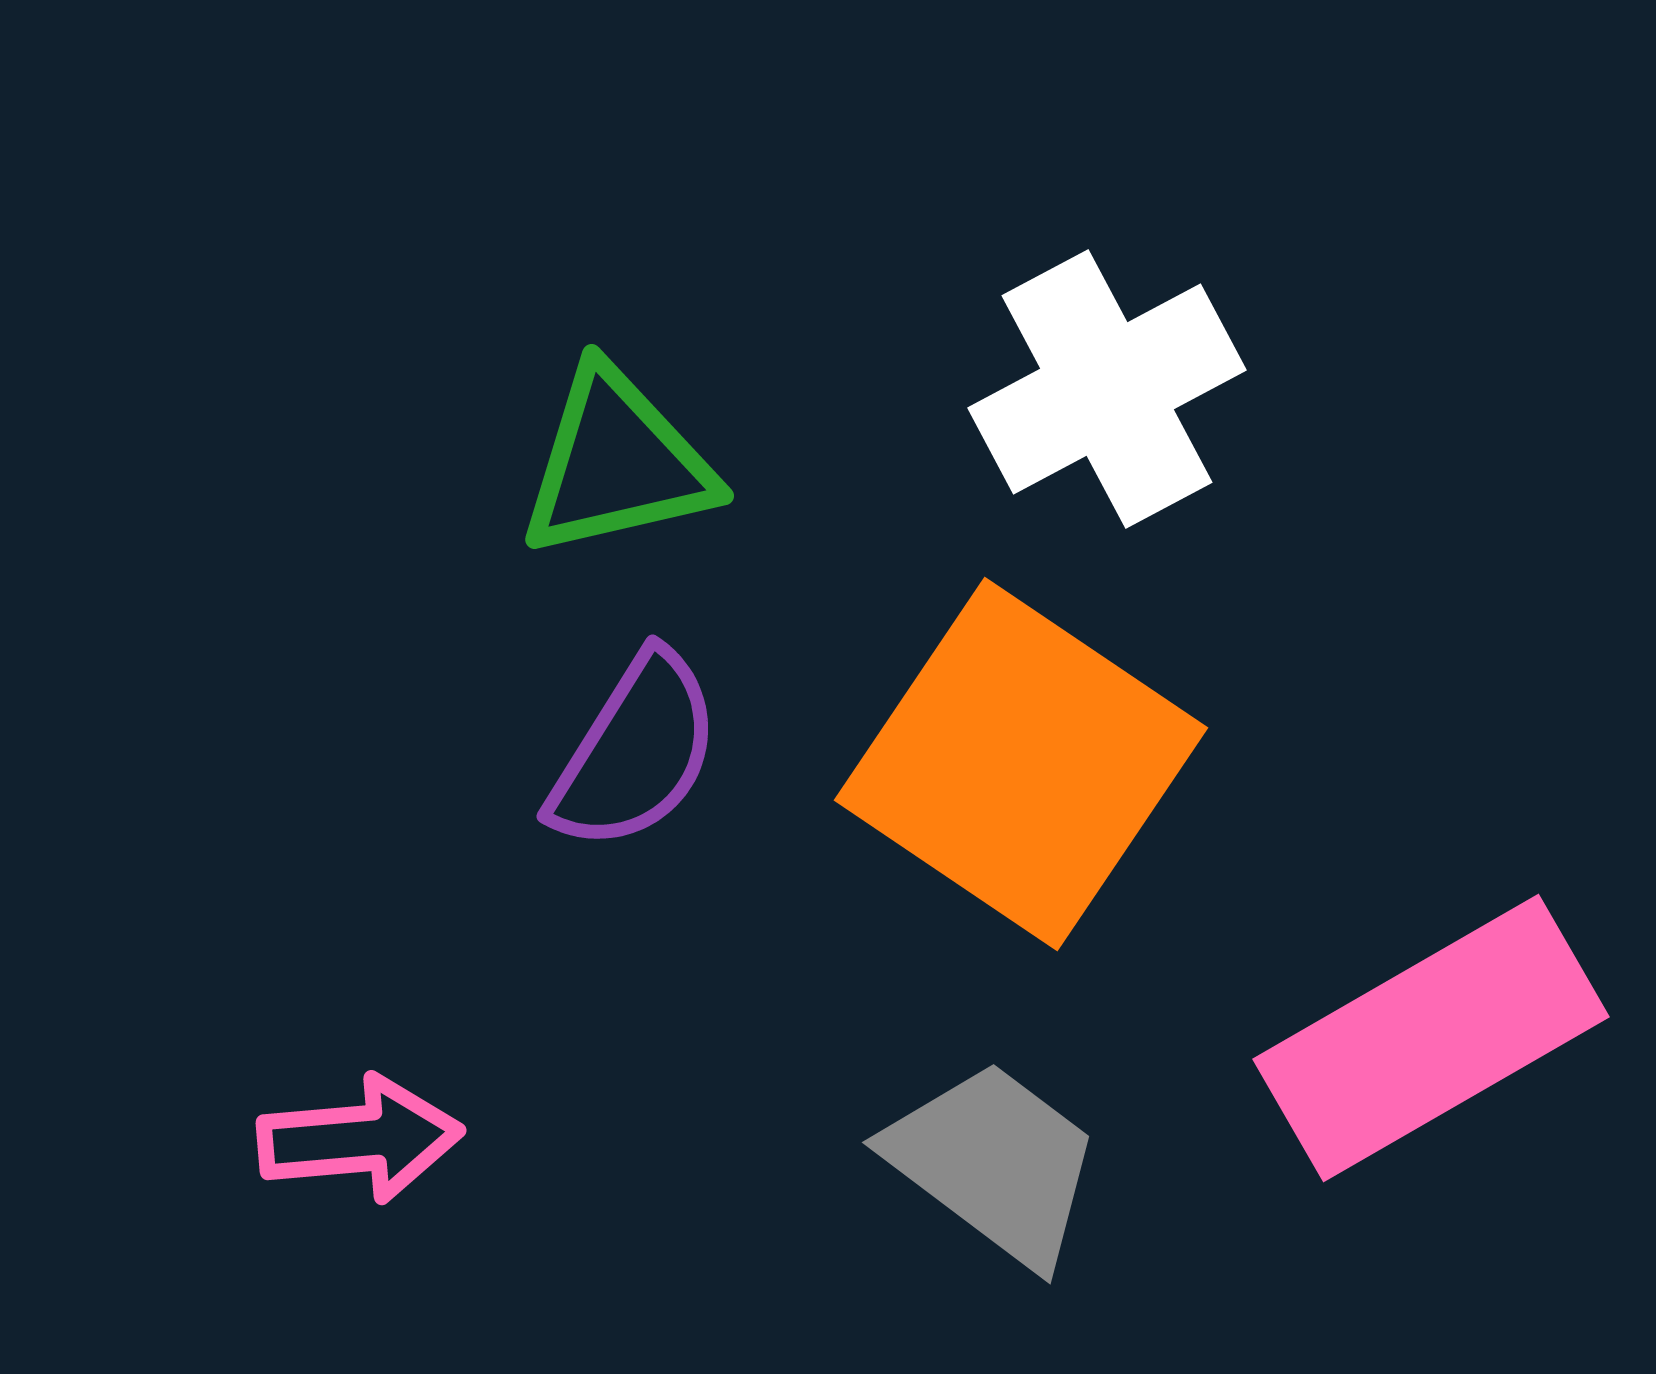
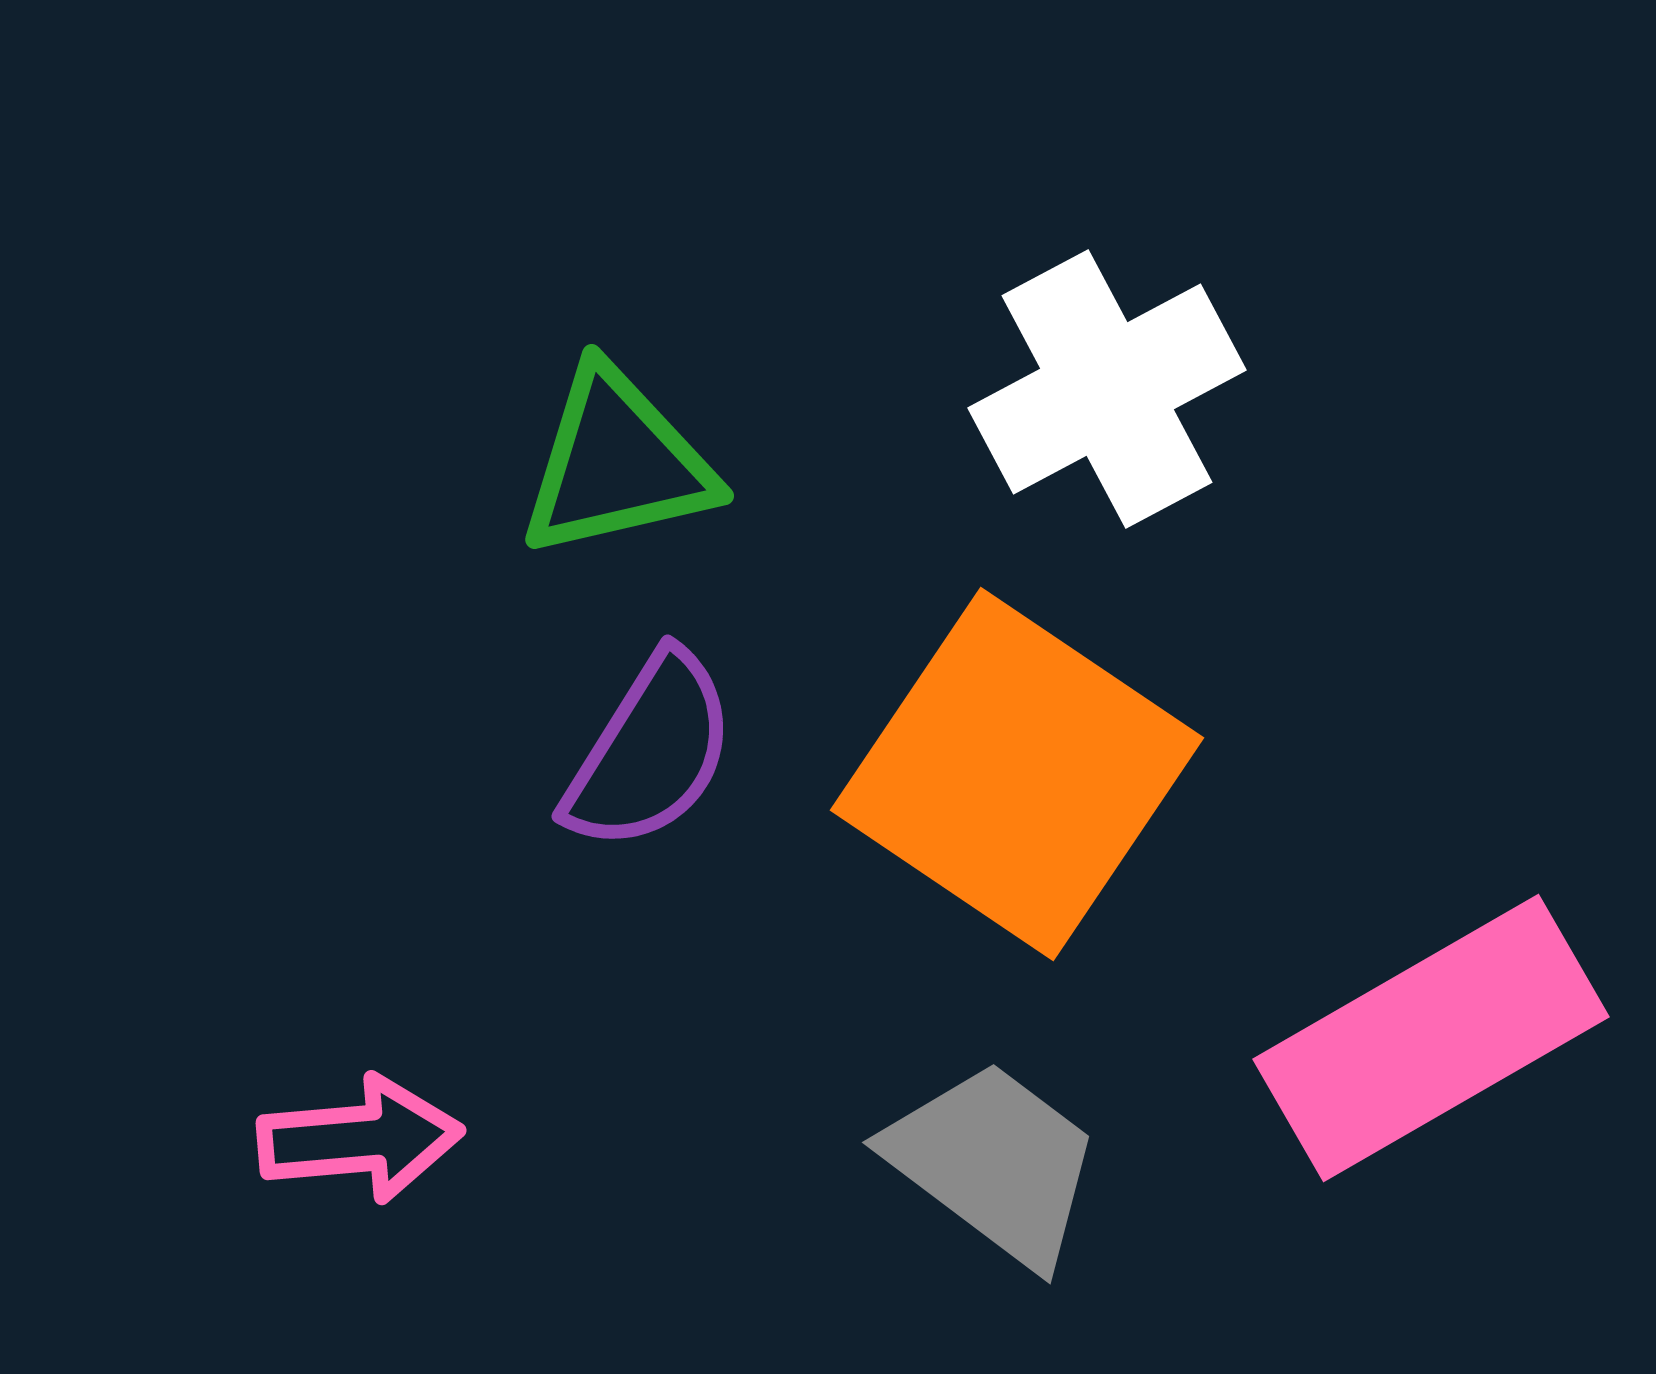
purple semicircle: moved 15 px right
orange square: moved 4 px left, 10 px down
